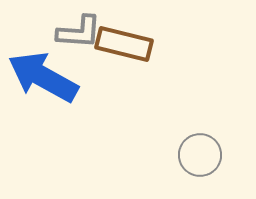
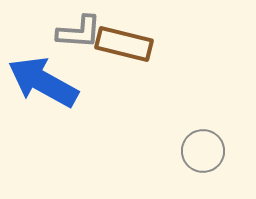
blue arrow: moved 5 px down
gray circle: moved 3 px right, 4 px up
